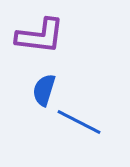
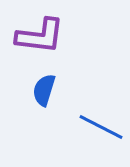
blue line: moved 22 px right, 5 px down
